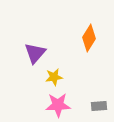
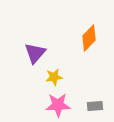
orange diamond: rotated 12 degrees clockwise
gray rectangle: moved 4 px left
